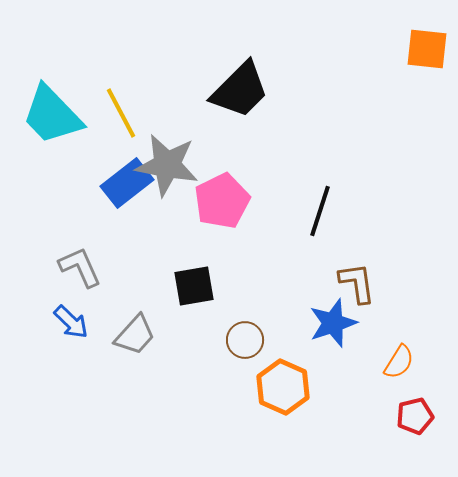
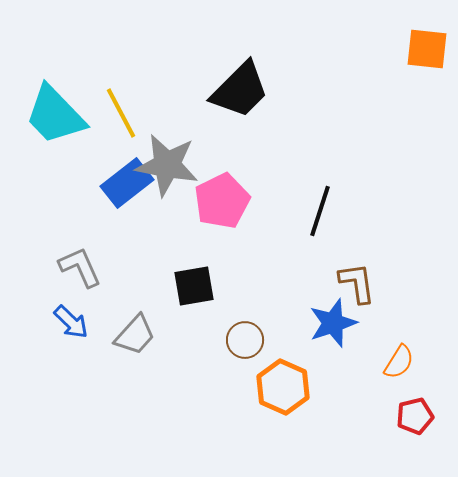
cyan trapezoid: moved 3 px right
